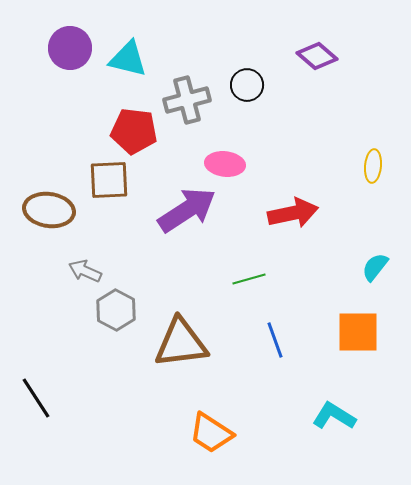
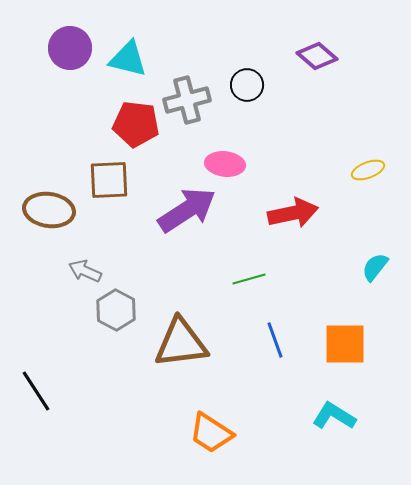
red pentagon: moved 2 px right, 7 px up
yellow ellipse: moved 5 px left, 4 px down; rotated 64 degrees clockwise
orange square: moved 13 px left, 12 px down
black line: moved 7 px up
